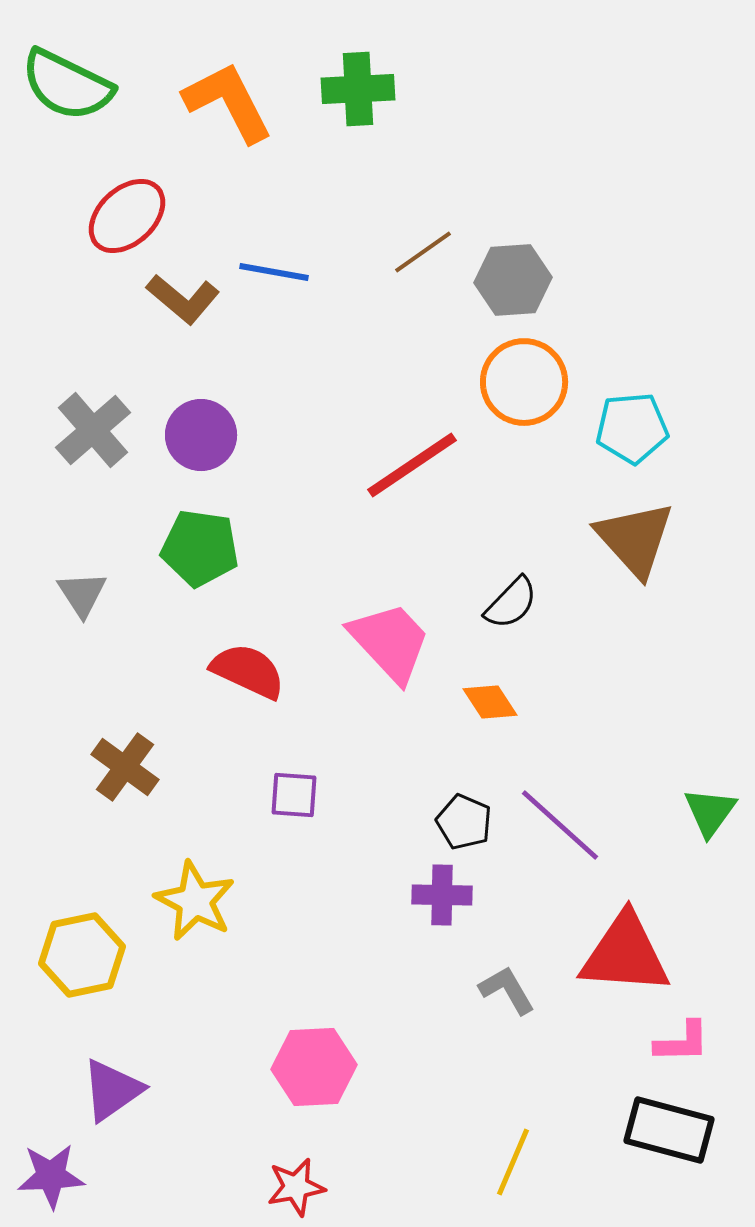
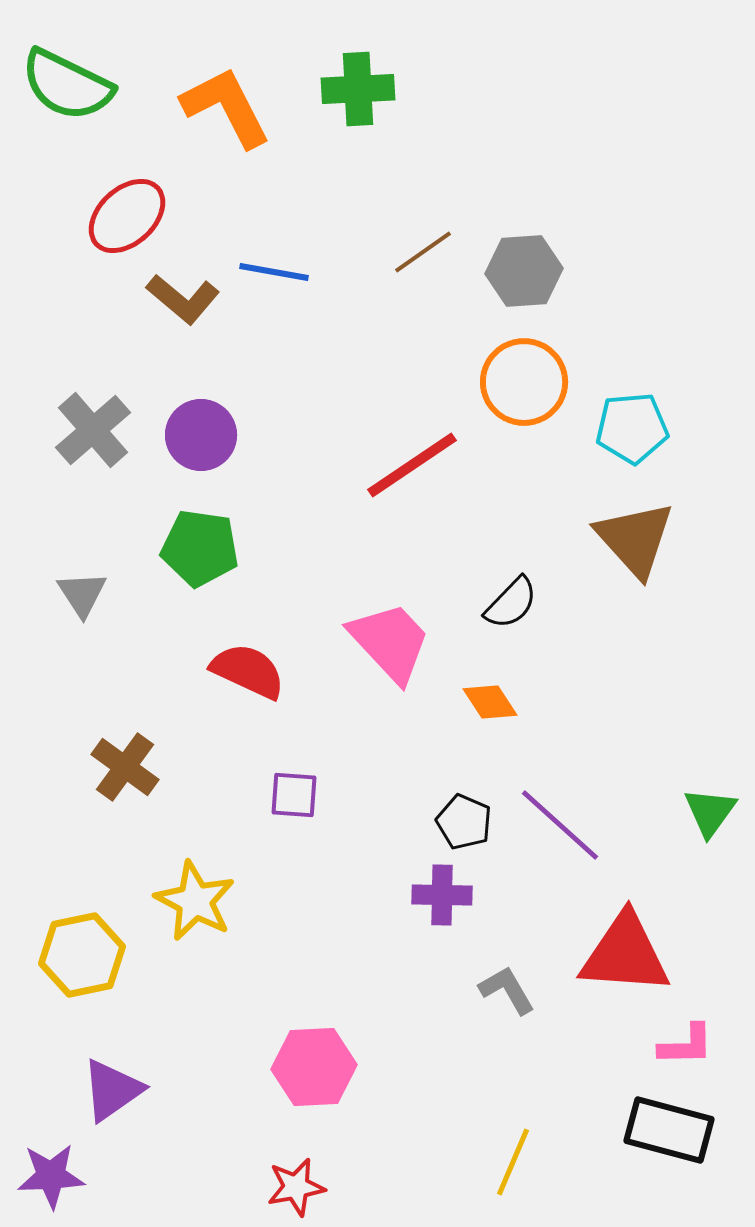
orange L-shape: moved 2 px left, 5 px down
gray hexagon: moved 11 px right, 9 px up
pink L-shape: moved 4 px right, 3 px down
